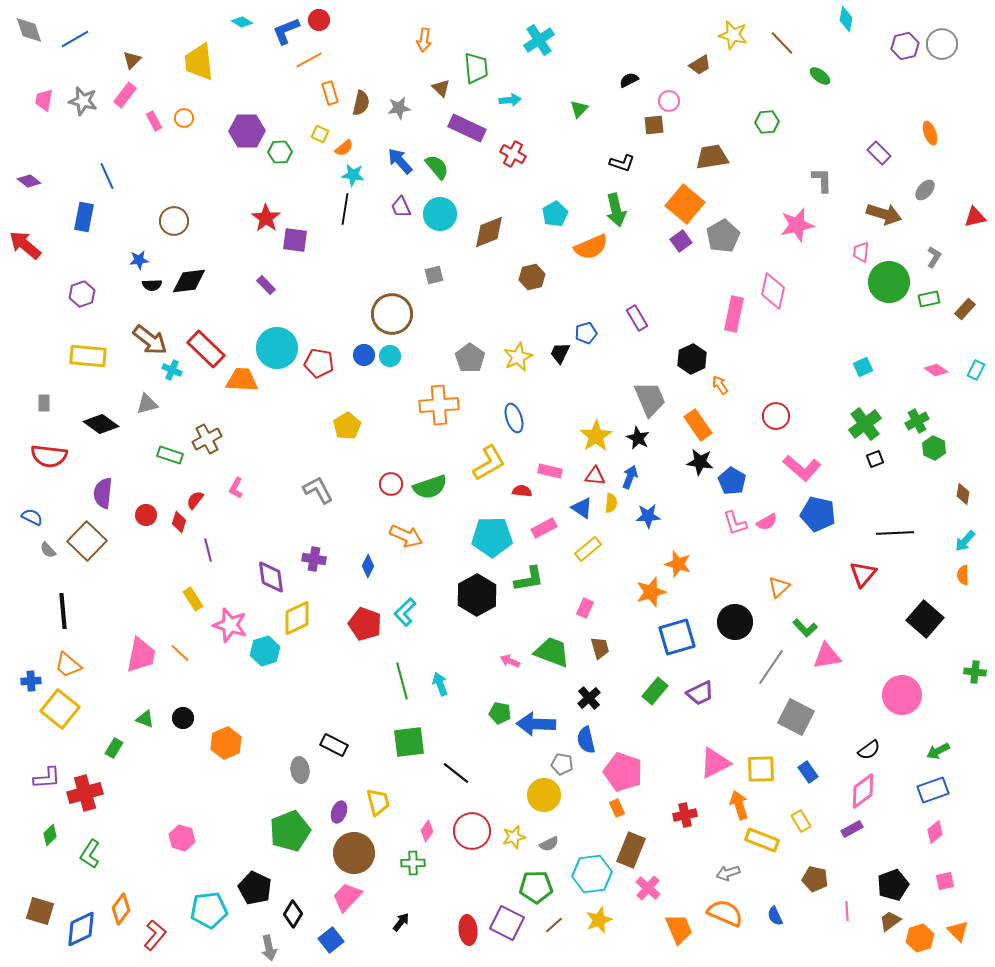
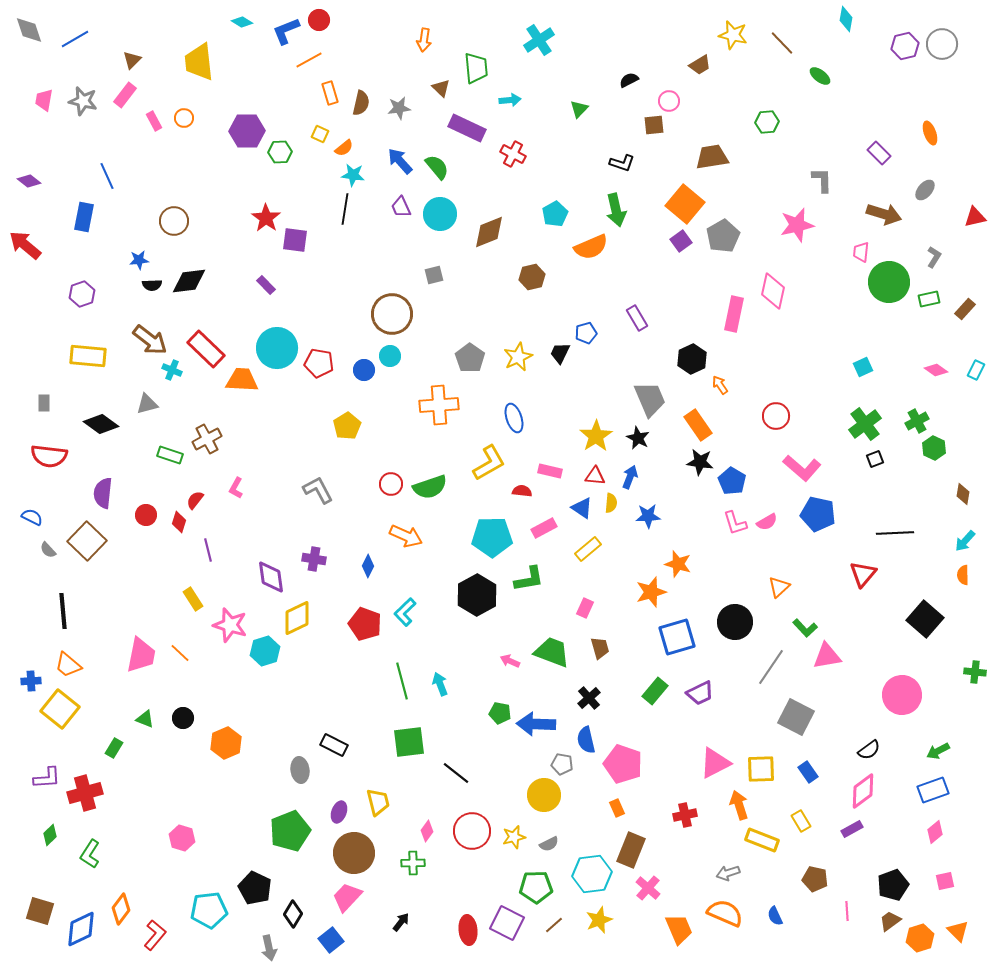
blue circle at (364, 355): moved 15 px down
pink pentagon at (623, 772): moved 8 px up
